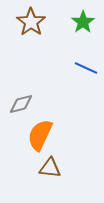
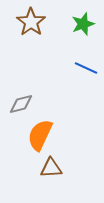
green star: moved 2 px down; rotated 15 degrees clockwise
brown triangle: moved 1 px right; rotated 10 degrees counterclockwise
